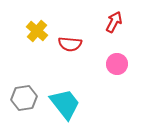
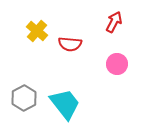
gray hexagon: rotated 20 degrees counterclockwise
